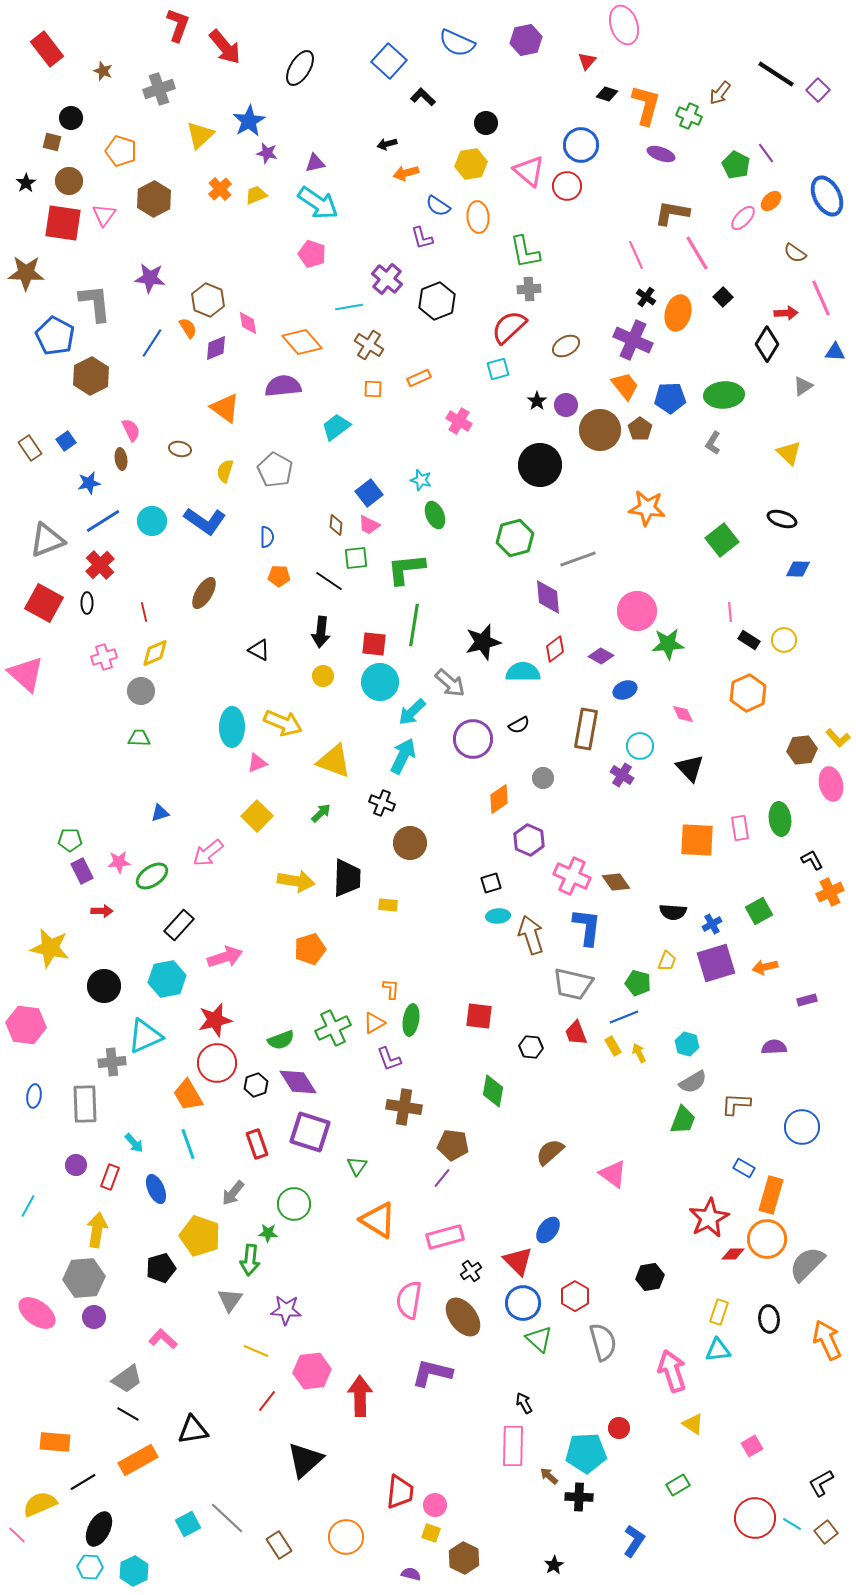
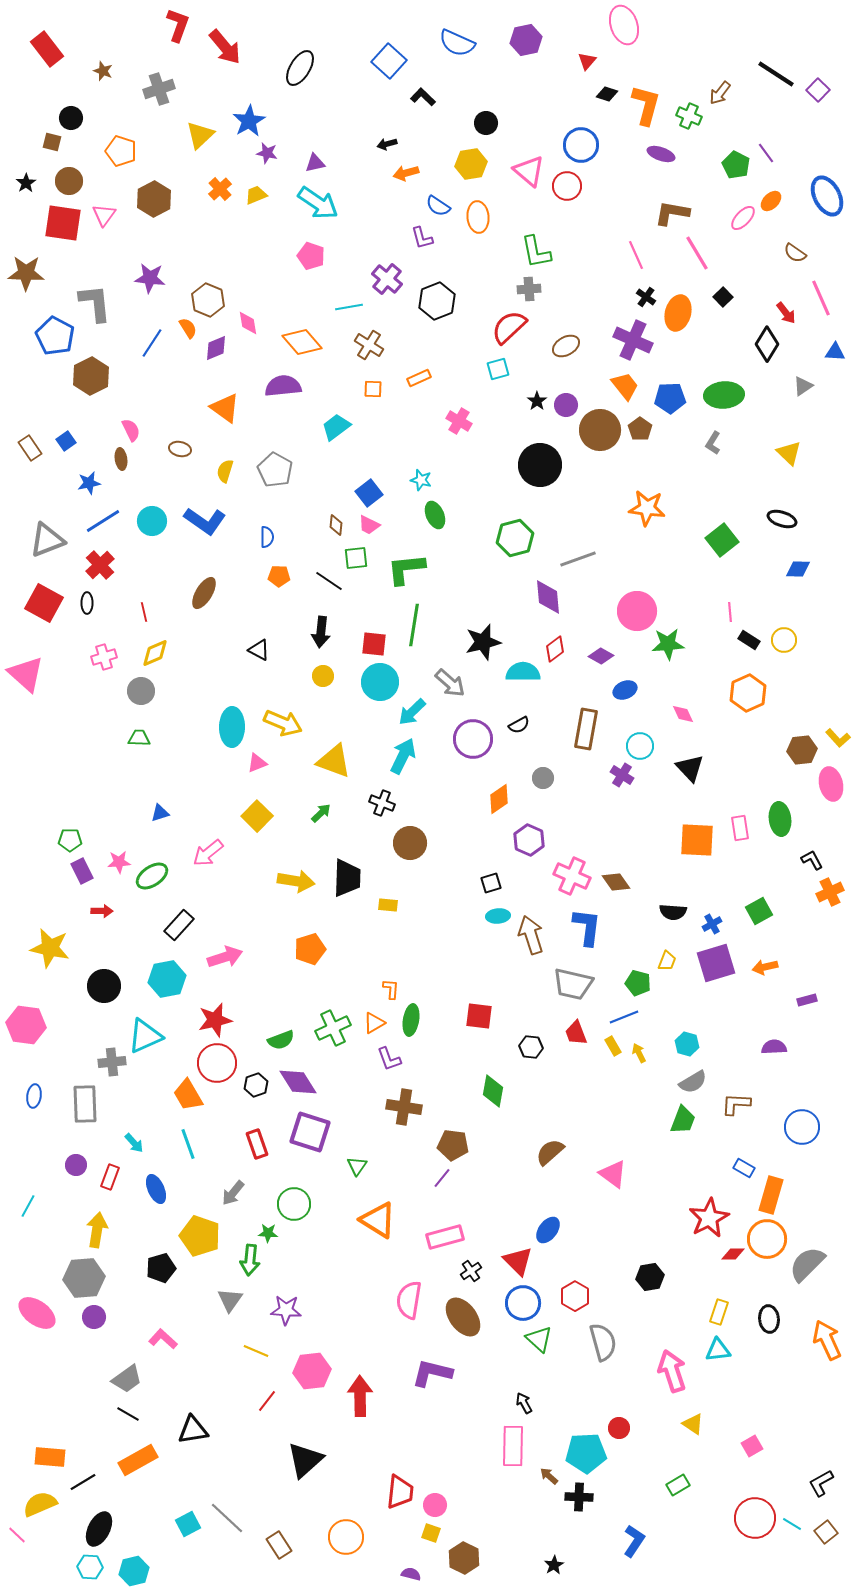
green L-shape at (525, 252): moved 11 px right
pink pentagon at (312, 254): moved 1 px left, 2 px down
red arrow at (786, 313): rotated 55 degrees clockwise
orange rectangle at (55, 1442): moved 5 px left, 15 px down
cyan hexagon at (134, 1571): rotated 12 degrees clockwise
